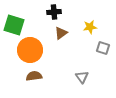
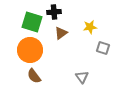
green square: moved 18 px right, 3 px up
brown semicircle: rotated 119 degrees counterclockwise
